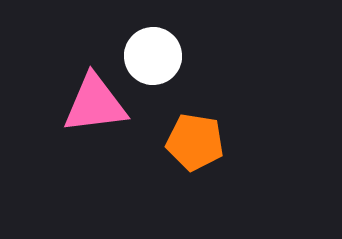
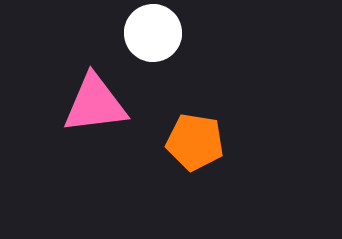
white circle: moved 23 px up
